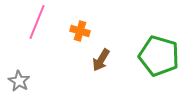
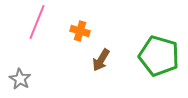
gray star: moved 1 px right, 2 px up
